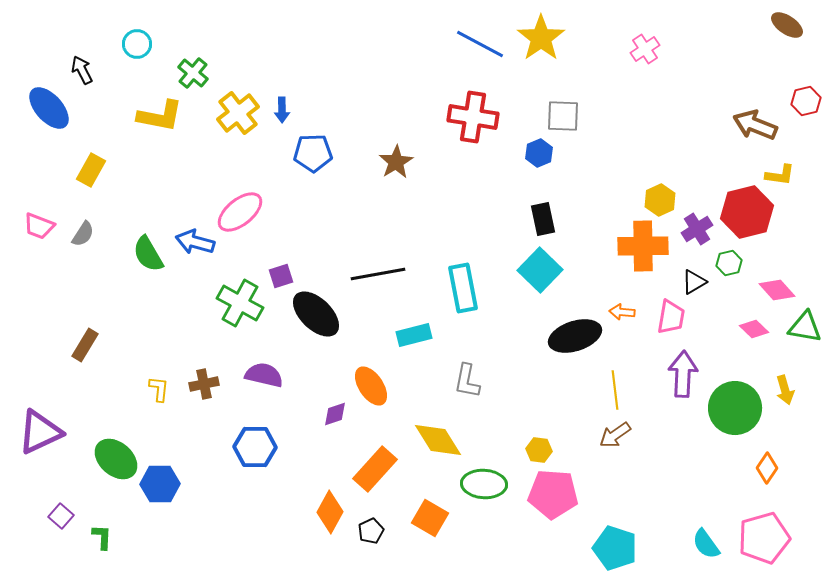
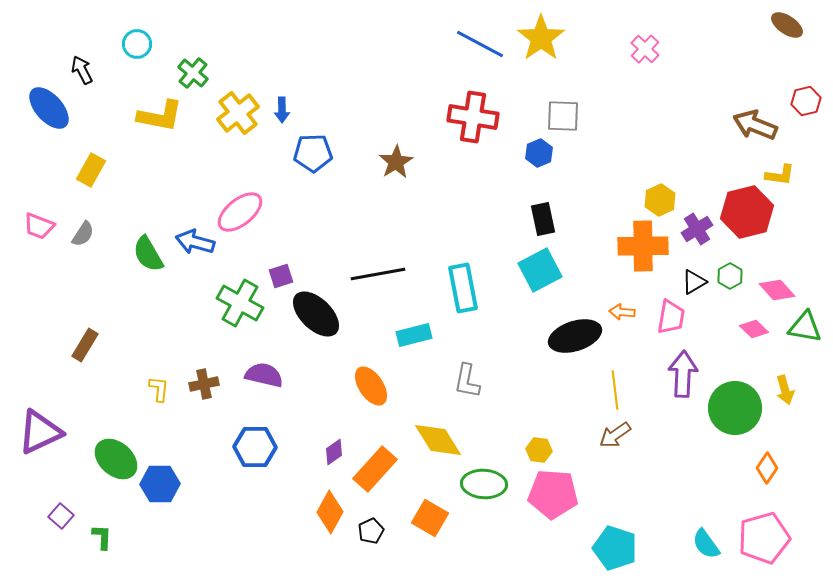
pink cross at (645, 49): rotated 12 degrees counterclockwise
green hexagon at (729, 263): moved 1 px right, 13 px down; rotated 15 degrees counterclockwise
cyan square at (540, 270): rotated 18 degrees clockwise
purple diamond at (335, 414): moved 1 px left, 38 px down; rotated 16 degrees counterclockwise
